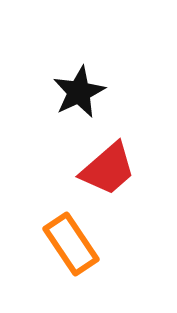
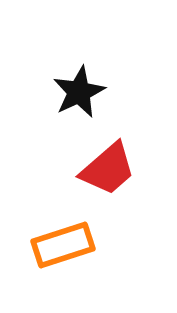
orange rectangle: moved 8 px left, 1 px down; rotated 74 degrees counterclockwise
